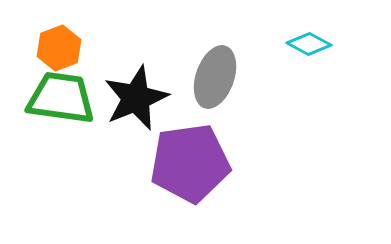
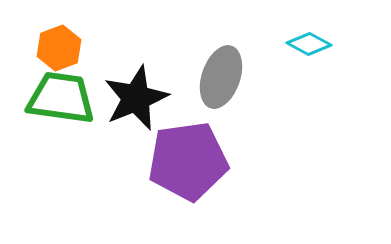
gray ellipse: moved 6 px right
purple pentagon: moved 2 px left, 2 px up
